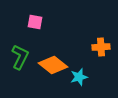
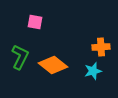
cyan star: moved 14 px right, 6 px up
